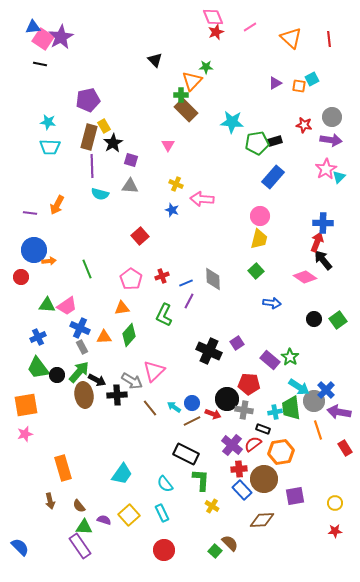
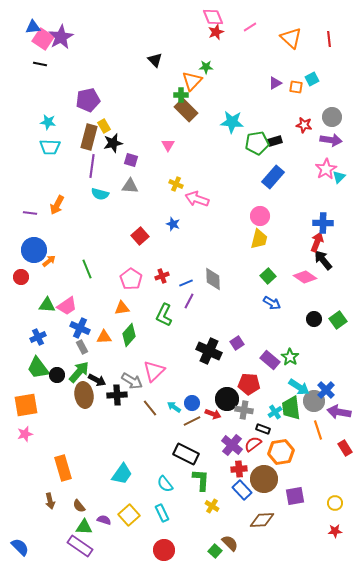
orange square at (299, 86): moved 3 px left, 1 px down
black star at (113, 143): rotated 18 degrees clockwise
purple line at (92, 166): rotated 10 degrees clockwise
pink arrow at (202, 199): moved 5 px left; rotated 15 degrees clockwise
blue star at (172, 210): moved 1 px right, 14 px down
orange arrow at (49, 261): rotated 32 degrees counterclockwise
green square at (256, 271): moved 12 px right, 5 px down
blue arrow at (272, 303): rotated 24 degrees clockwise
cyan cross at (275, 412): rotated 24 degrees counterclockwise
purple rectangle at (80, 546): rotated 20 degrees counterclockwise
